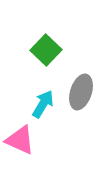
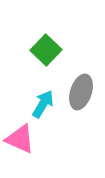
pink triangle: moved 1 px up
